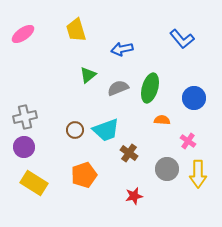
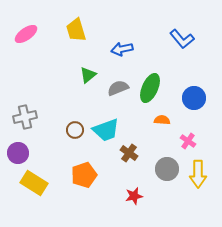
pink ellipse: moved 3 px right
green ellipse: rotated 8 degrees clockwise
purple circle: moved 6 px left, 6 px down
